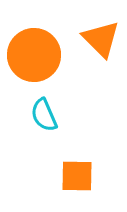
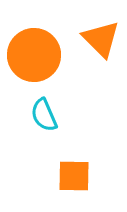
orange square: moved 3 px left
